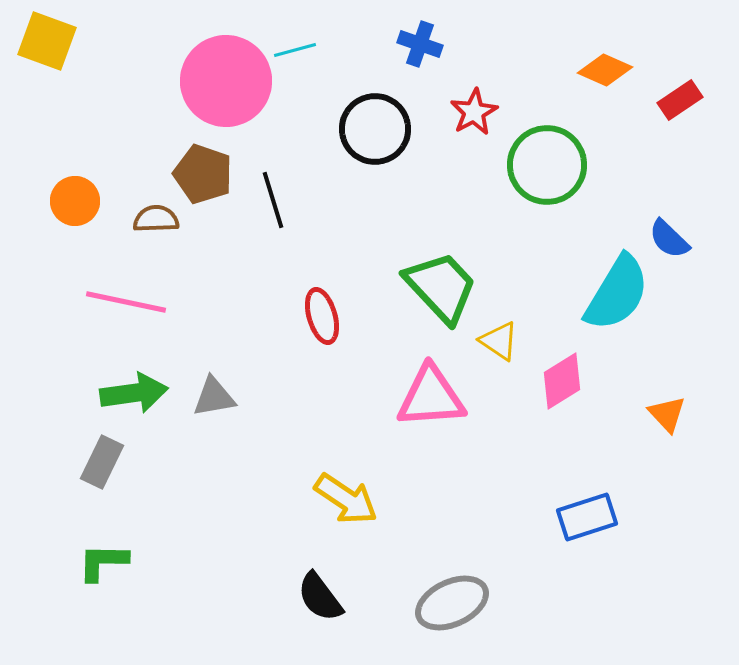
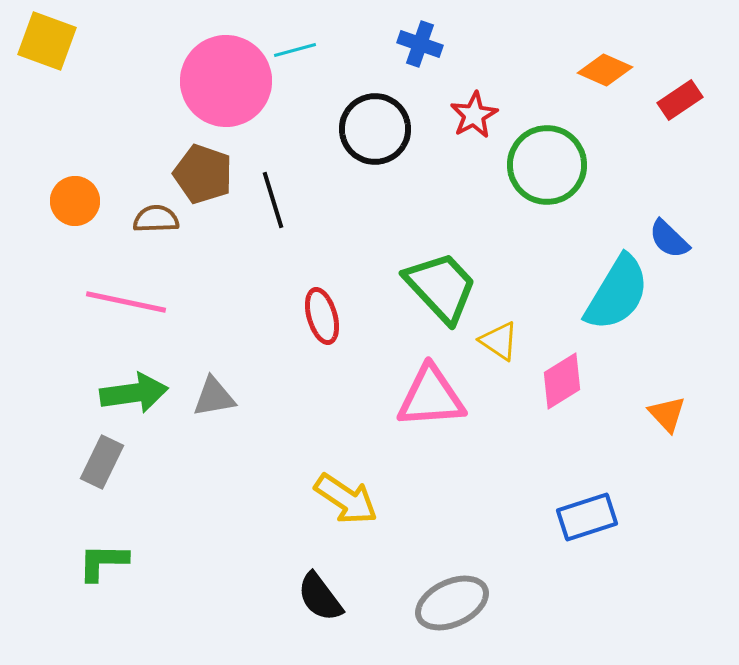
red star: moved 3 px down
